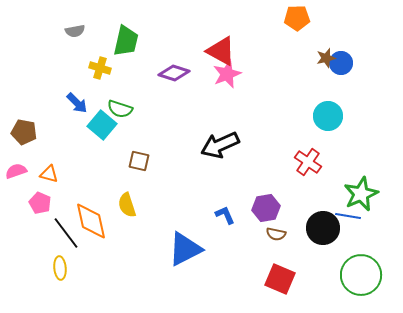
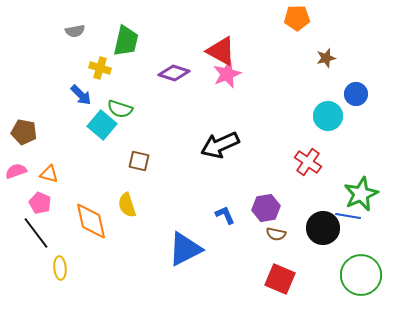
blue circle: moved 15 px right, 31 px down
blue arrow: moved 4 px right, 8 px up
black line: moved 30 px left
